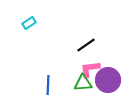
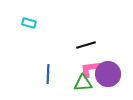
cyan rectangle: rotated 48 degrees clockwise
black line: rotated 18 degrees clockwise
purple circle: moved 6 px up
blue line: moved 11 px up
